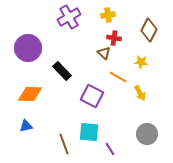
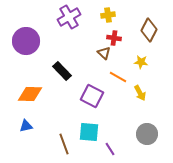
purple circle: moved 2 px left, 7 px up
